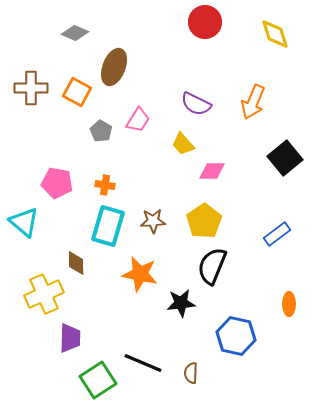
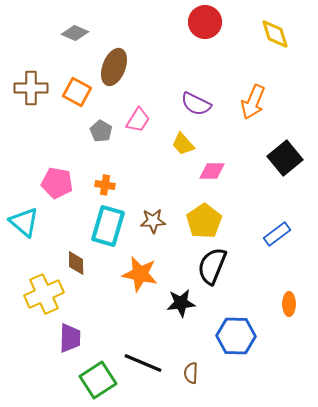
blue hexagon: rotated 12 degrees counterclockwise
